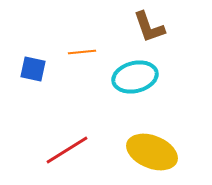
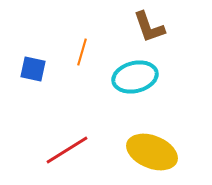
orange line: rotated 68 degrees counterclockwise
